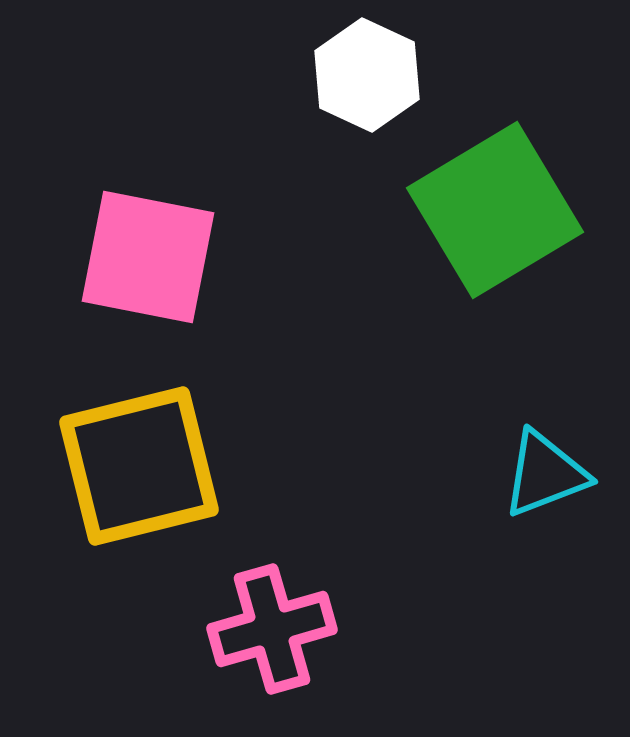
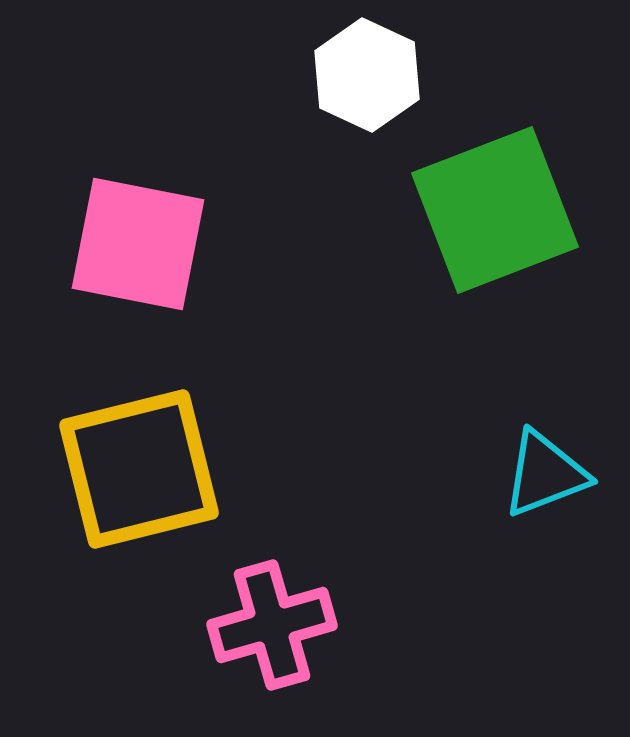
green square: rotated 10 degrees clockwise
pink square: moved 10 px left, 13 px up
yellow square: moved 3 px down
pink cross: moved 4 px up
